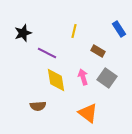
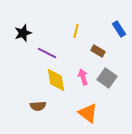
yellow line: moved 2 px right
